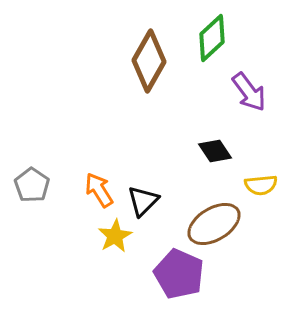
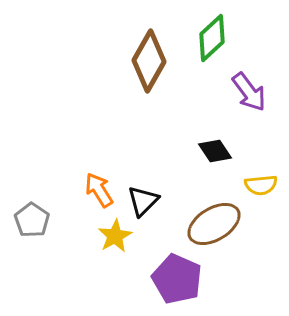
gray pentagon: moved 35 px down
purple pentagon: moved 2 px left, 5 px down
